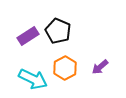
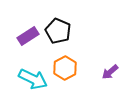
purple arrow: moved 10 px right, 5 px down
